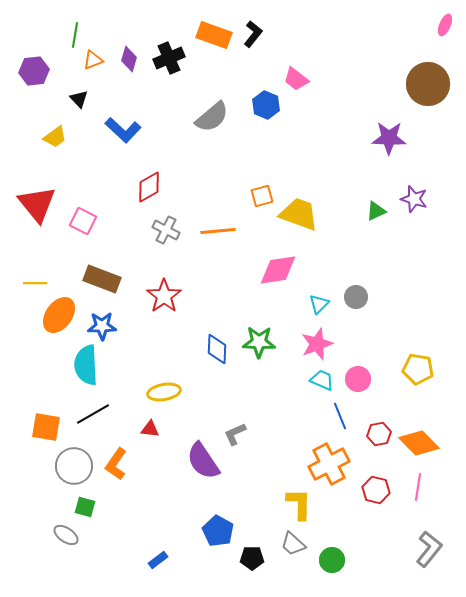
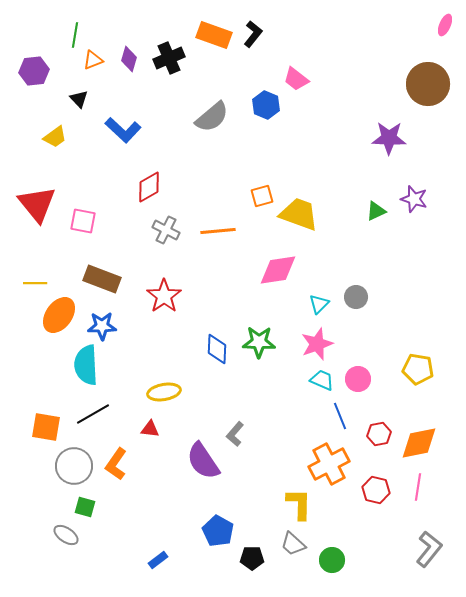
pink square at (83, 221): rotated 16 degrees counterclockwise
gray L-shape at (235, 434): rotated 25 degrees counterclockwise
orange diamond at (419, 443): rotated 57 degrees counterclockwise
